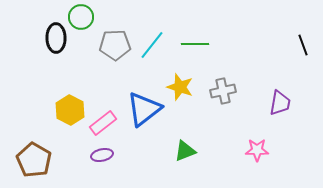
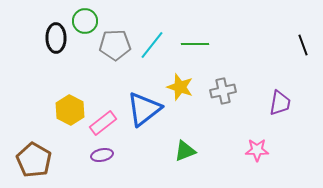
green circle: moved 4 px right, 4 px down
